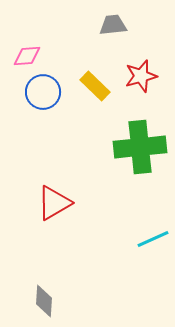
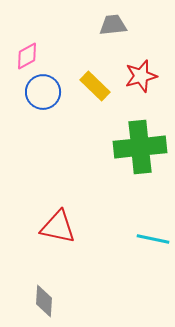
pink diamond: rotated 24 degrees counterclockwise
red triangle: moved 4 px right, 24 px down; rotated 42 degrees clockwise
cyan line: rotated 36 degrees clockwise
